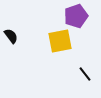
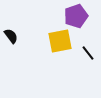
black line: moved 3 px right, 21 px up
